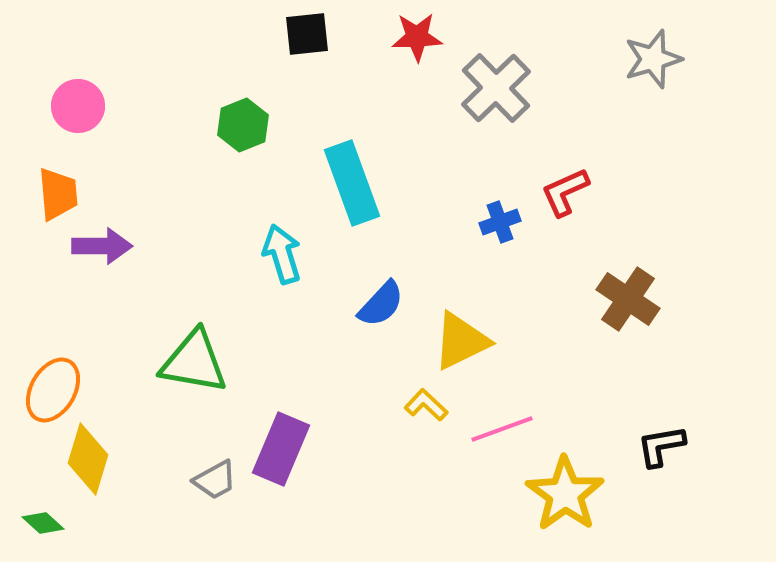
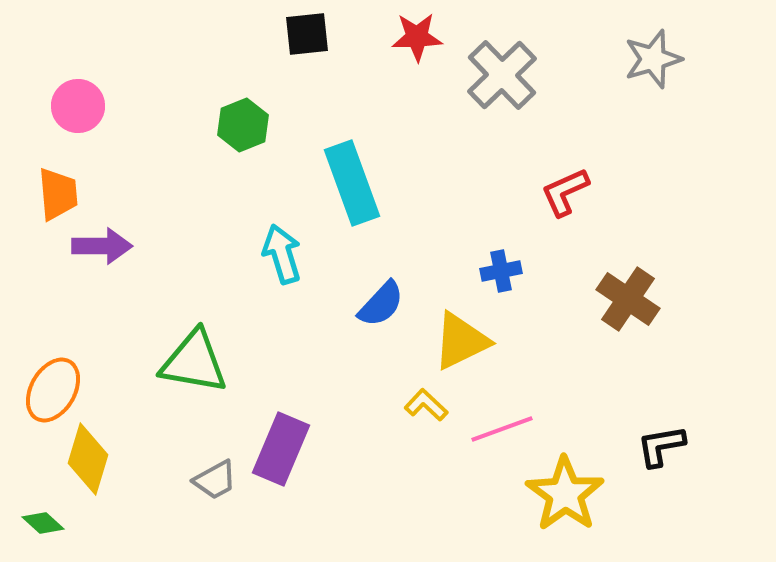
gray cross: moved 6 px right, 13 px up
blue cross: moved 1 px right, 49 px down; rotated 9 degrees clockwise
